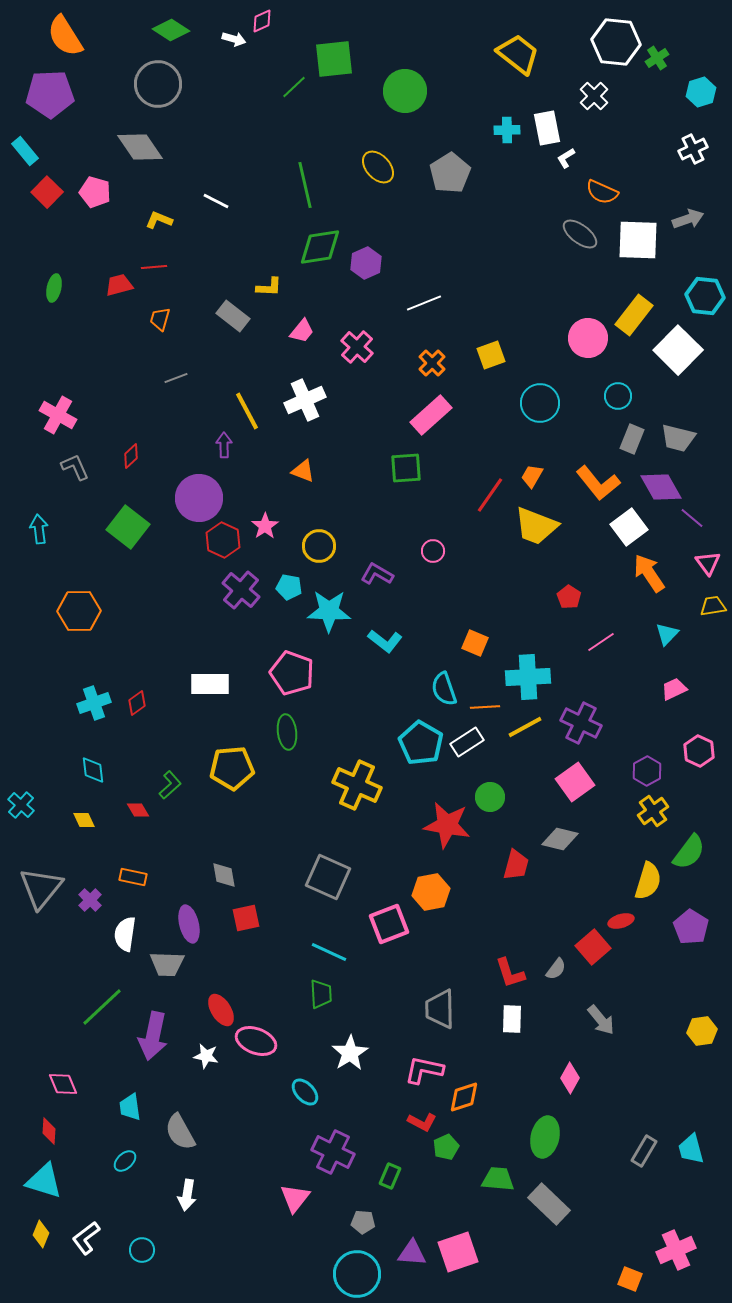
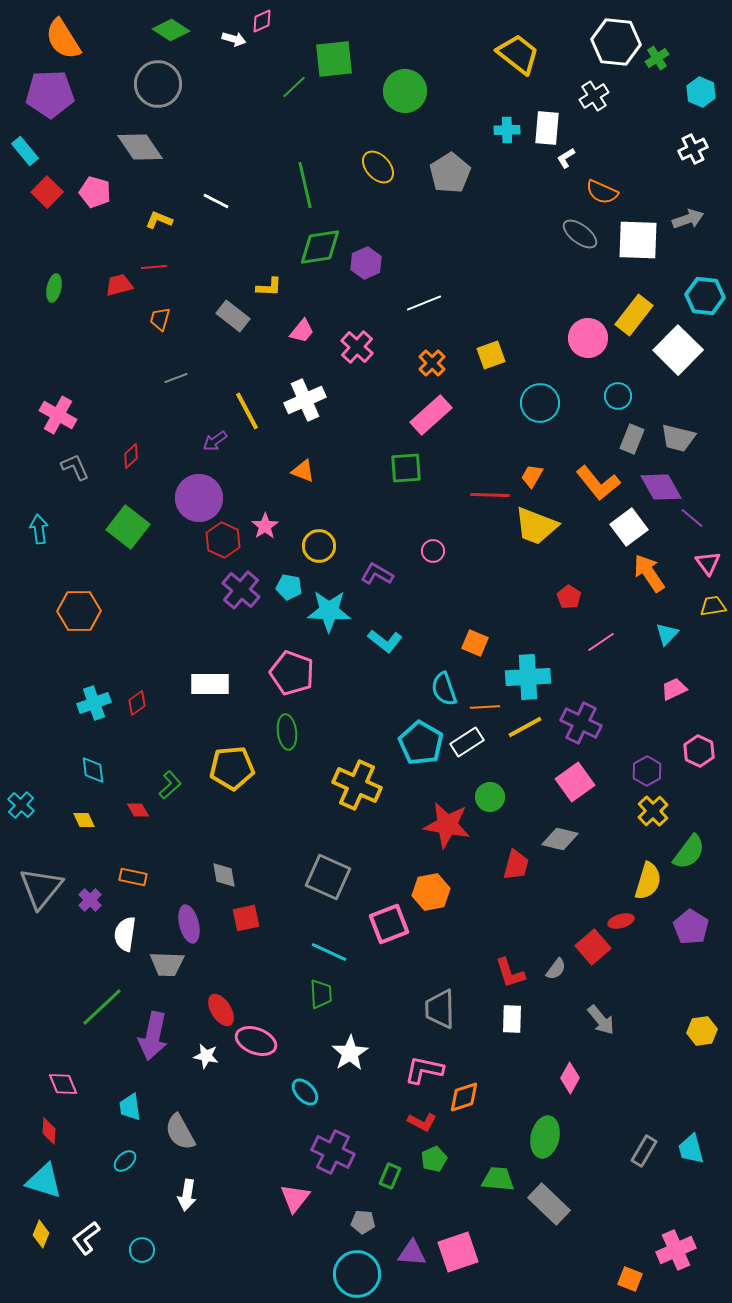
orange semicircle at (65, 36): moved 2 px left, 3 px down
cyan hexagon at (701, 92): rotated 20 degrees counterclockwise
white cross at (594, 96): rotated 12 degrees clockwise
white rectangle at (547, 128): rotated 16 degrees clockwise
purple arrow at (224, 445): moved 9 px left, 4 px up; rotated 125 degrees counterclockwise
red line at (490, 495): rotated 57 degrees clockwise
yellow cross at (653, 811): rotated 8 degrees counterclockwise
green pentagon at (446, 1147): moved 12 px left, 12 px down
